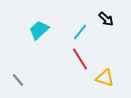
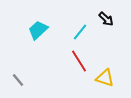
cyan trapezoid: moved 1 px left
red line: moved 1 px left, 2 px down
